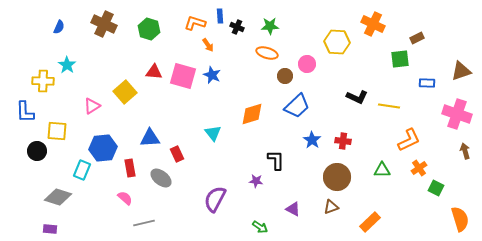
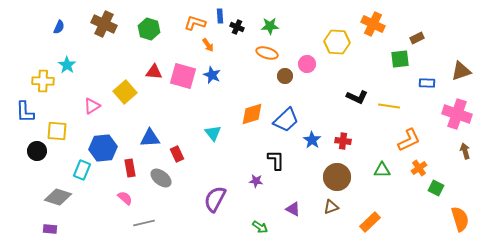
blue trapezoid at (297, 106): moved 11 px left, 14 px down
